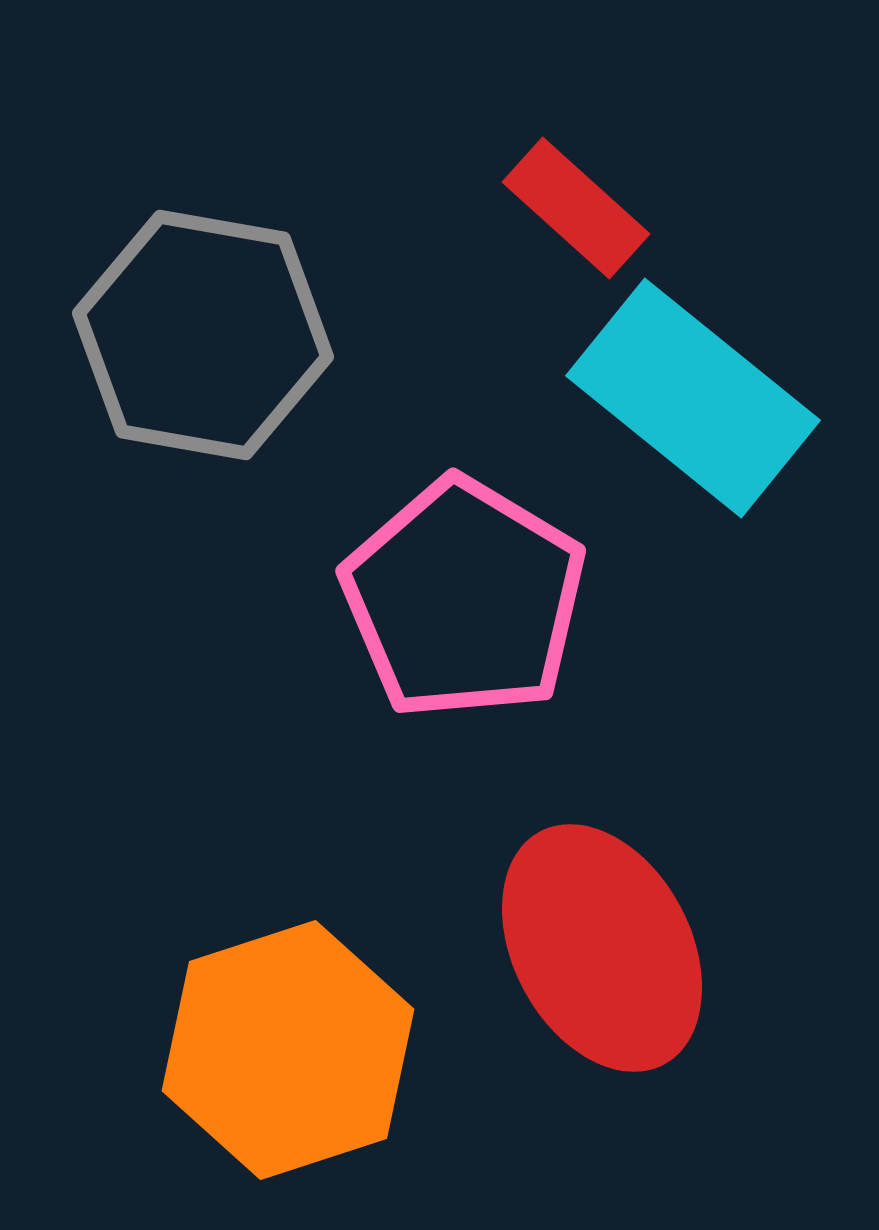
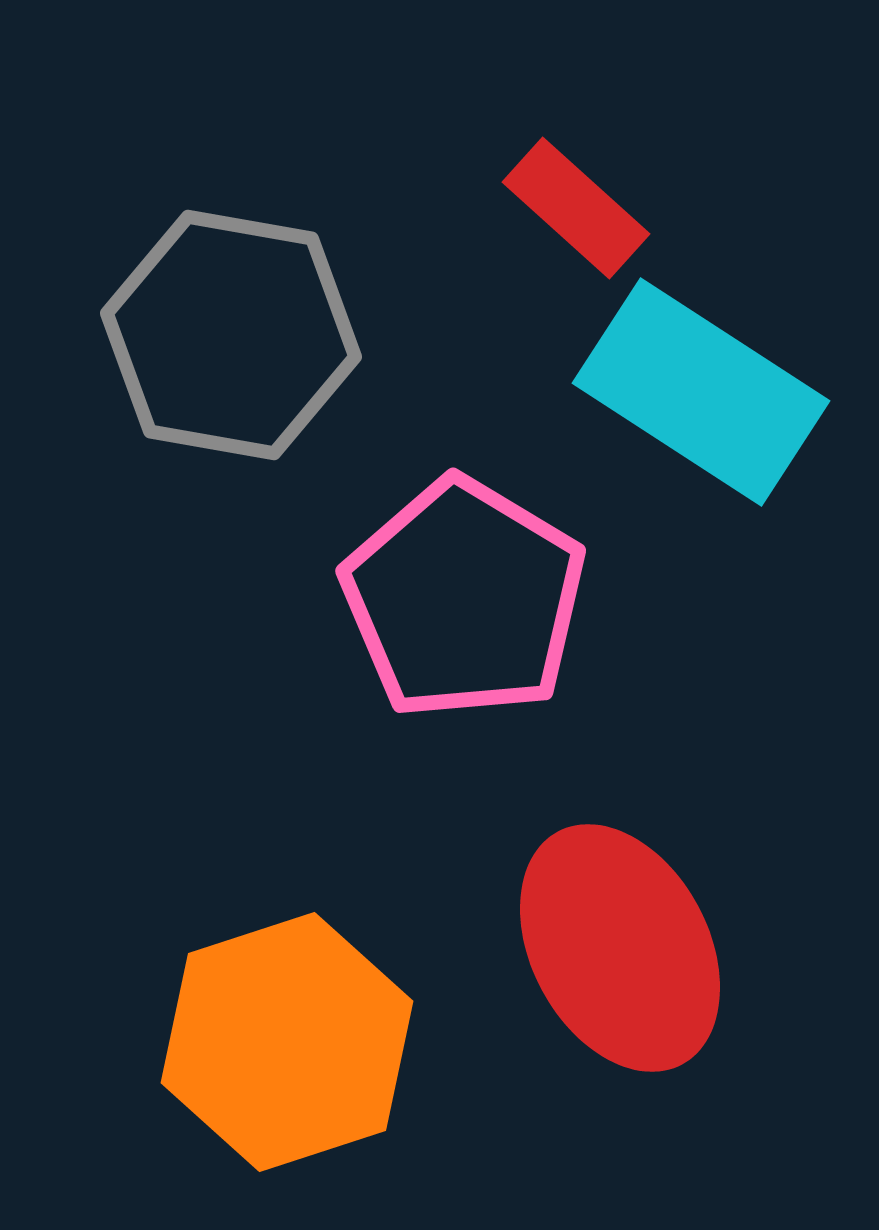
gray hexagon: moved 28 px right
cyan rectangle: moved 8 px right, 6 px up; rotated 6 degrees counterclockwise
red ellipse: moved 18 px right
orange hexagon: moved 1 px left, 8 px up
